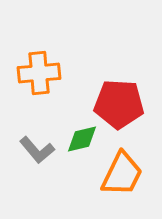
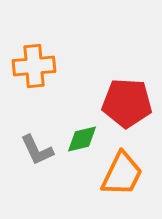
orange cross: moved 5 px left, 7 px up
red pentagon: moved 8 px right, 1 px up
gray L-shape: rotated 15 degrees clockwise
